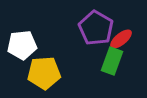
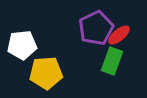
purple pentagon: rotated 16 degrees clockwise
red ellipse: moved 2 px left, 4 px up
yellow pentagon: moved 2 px right
